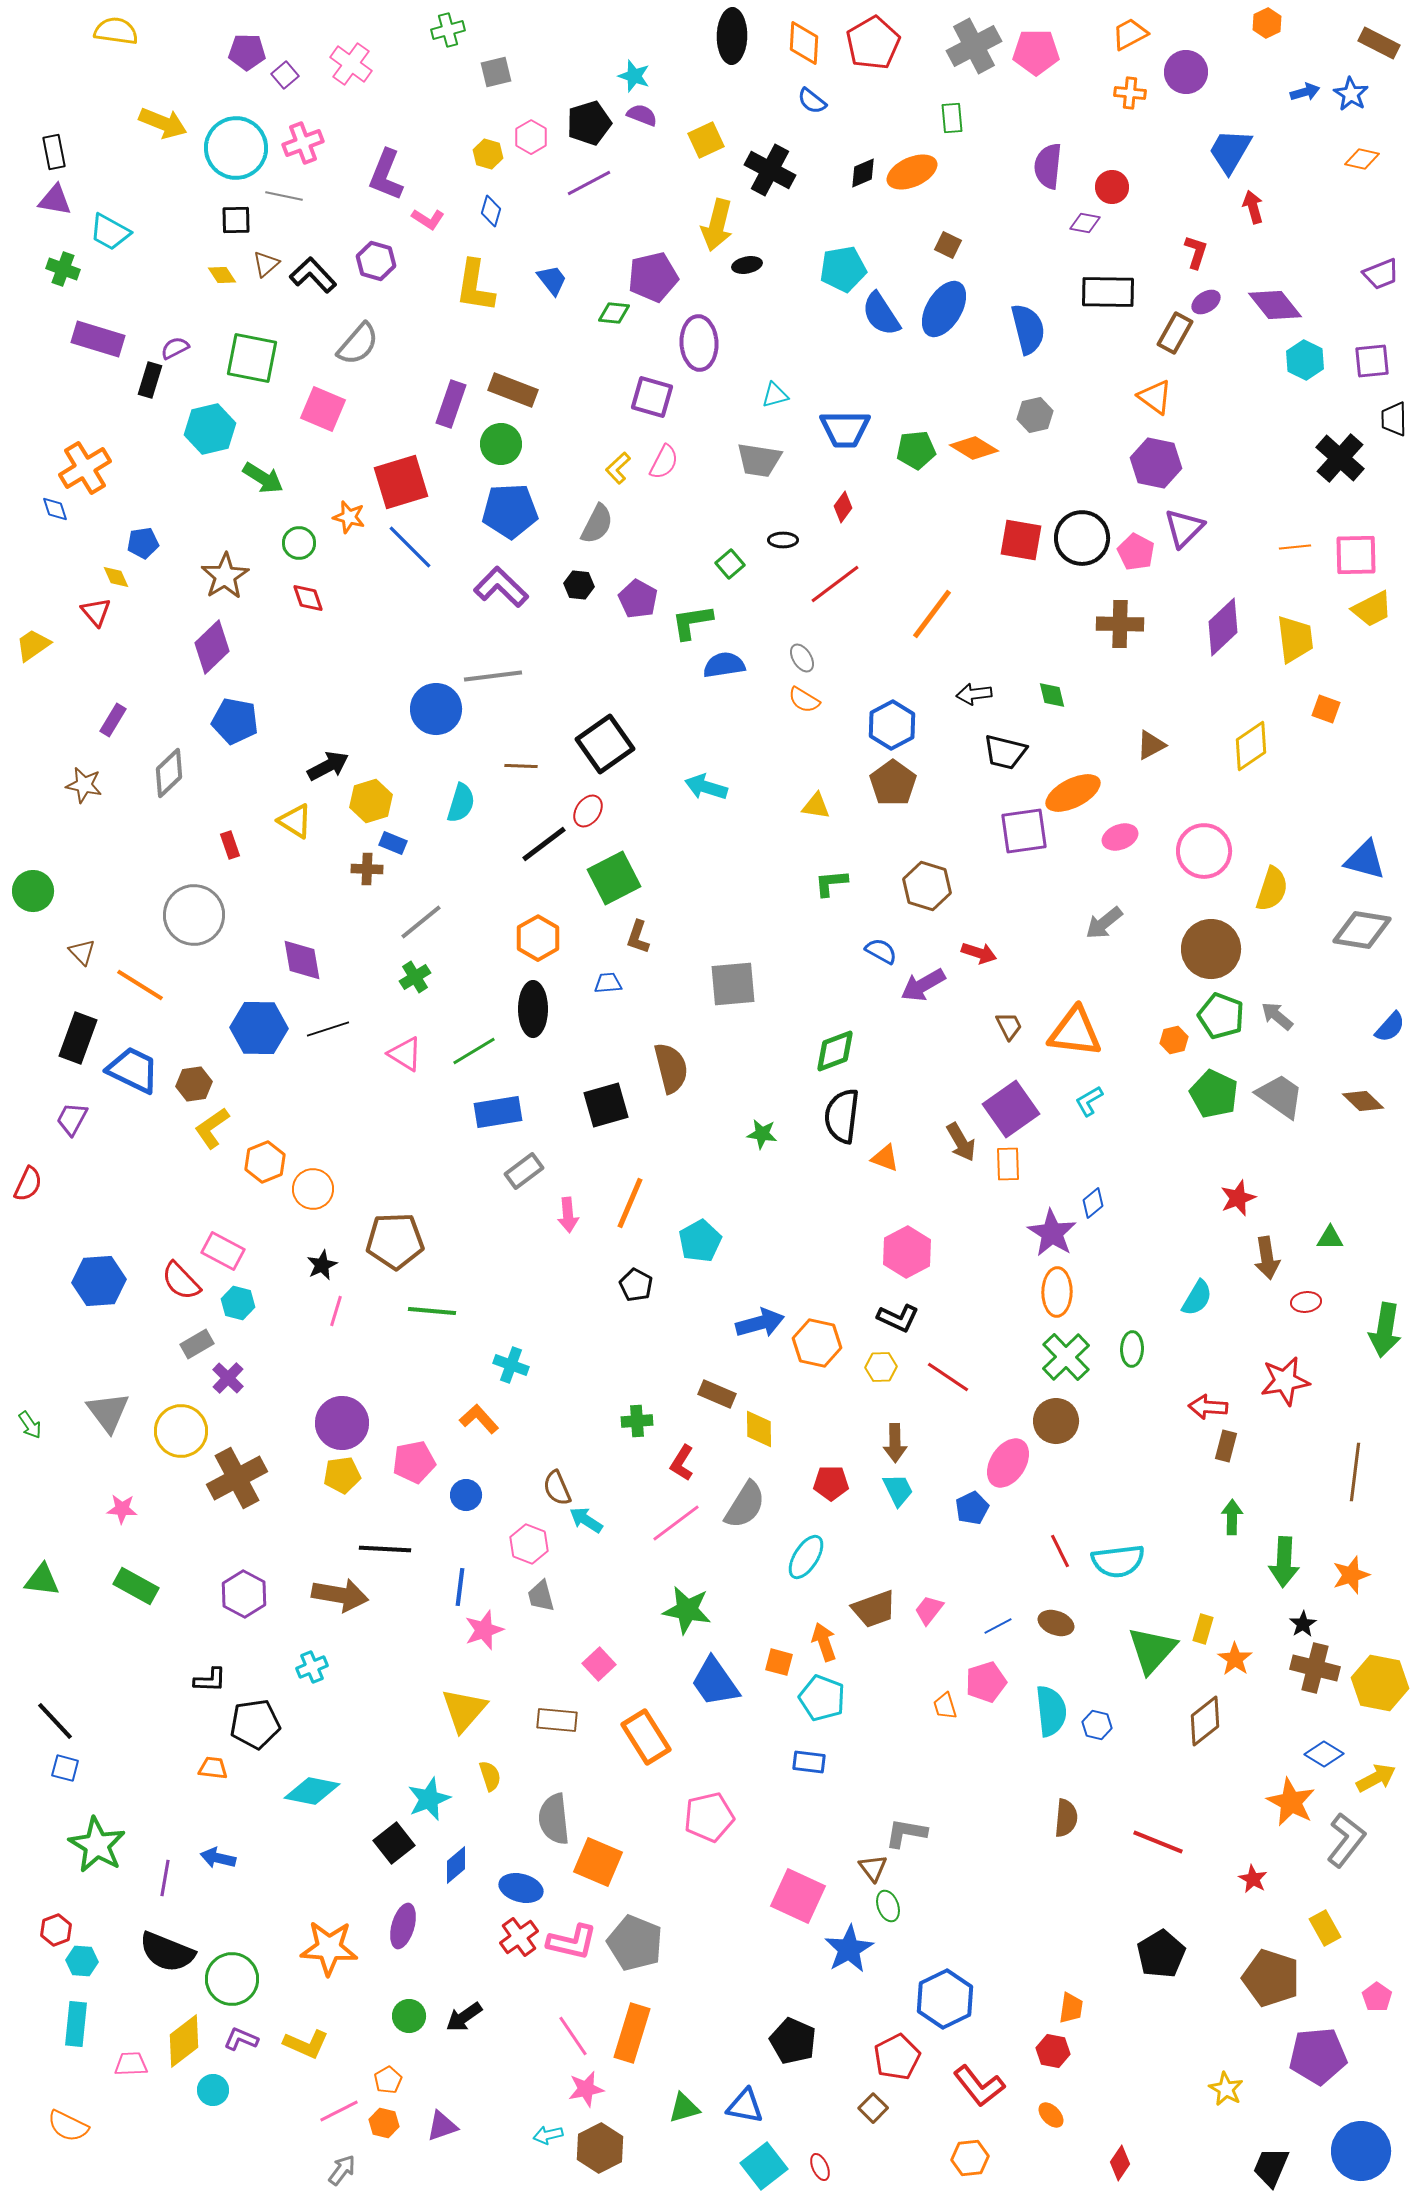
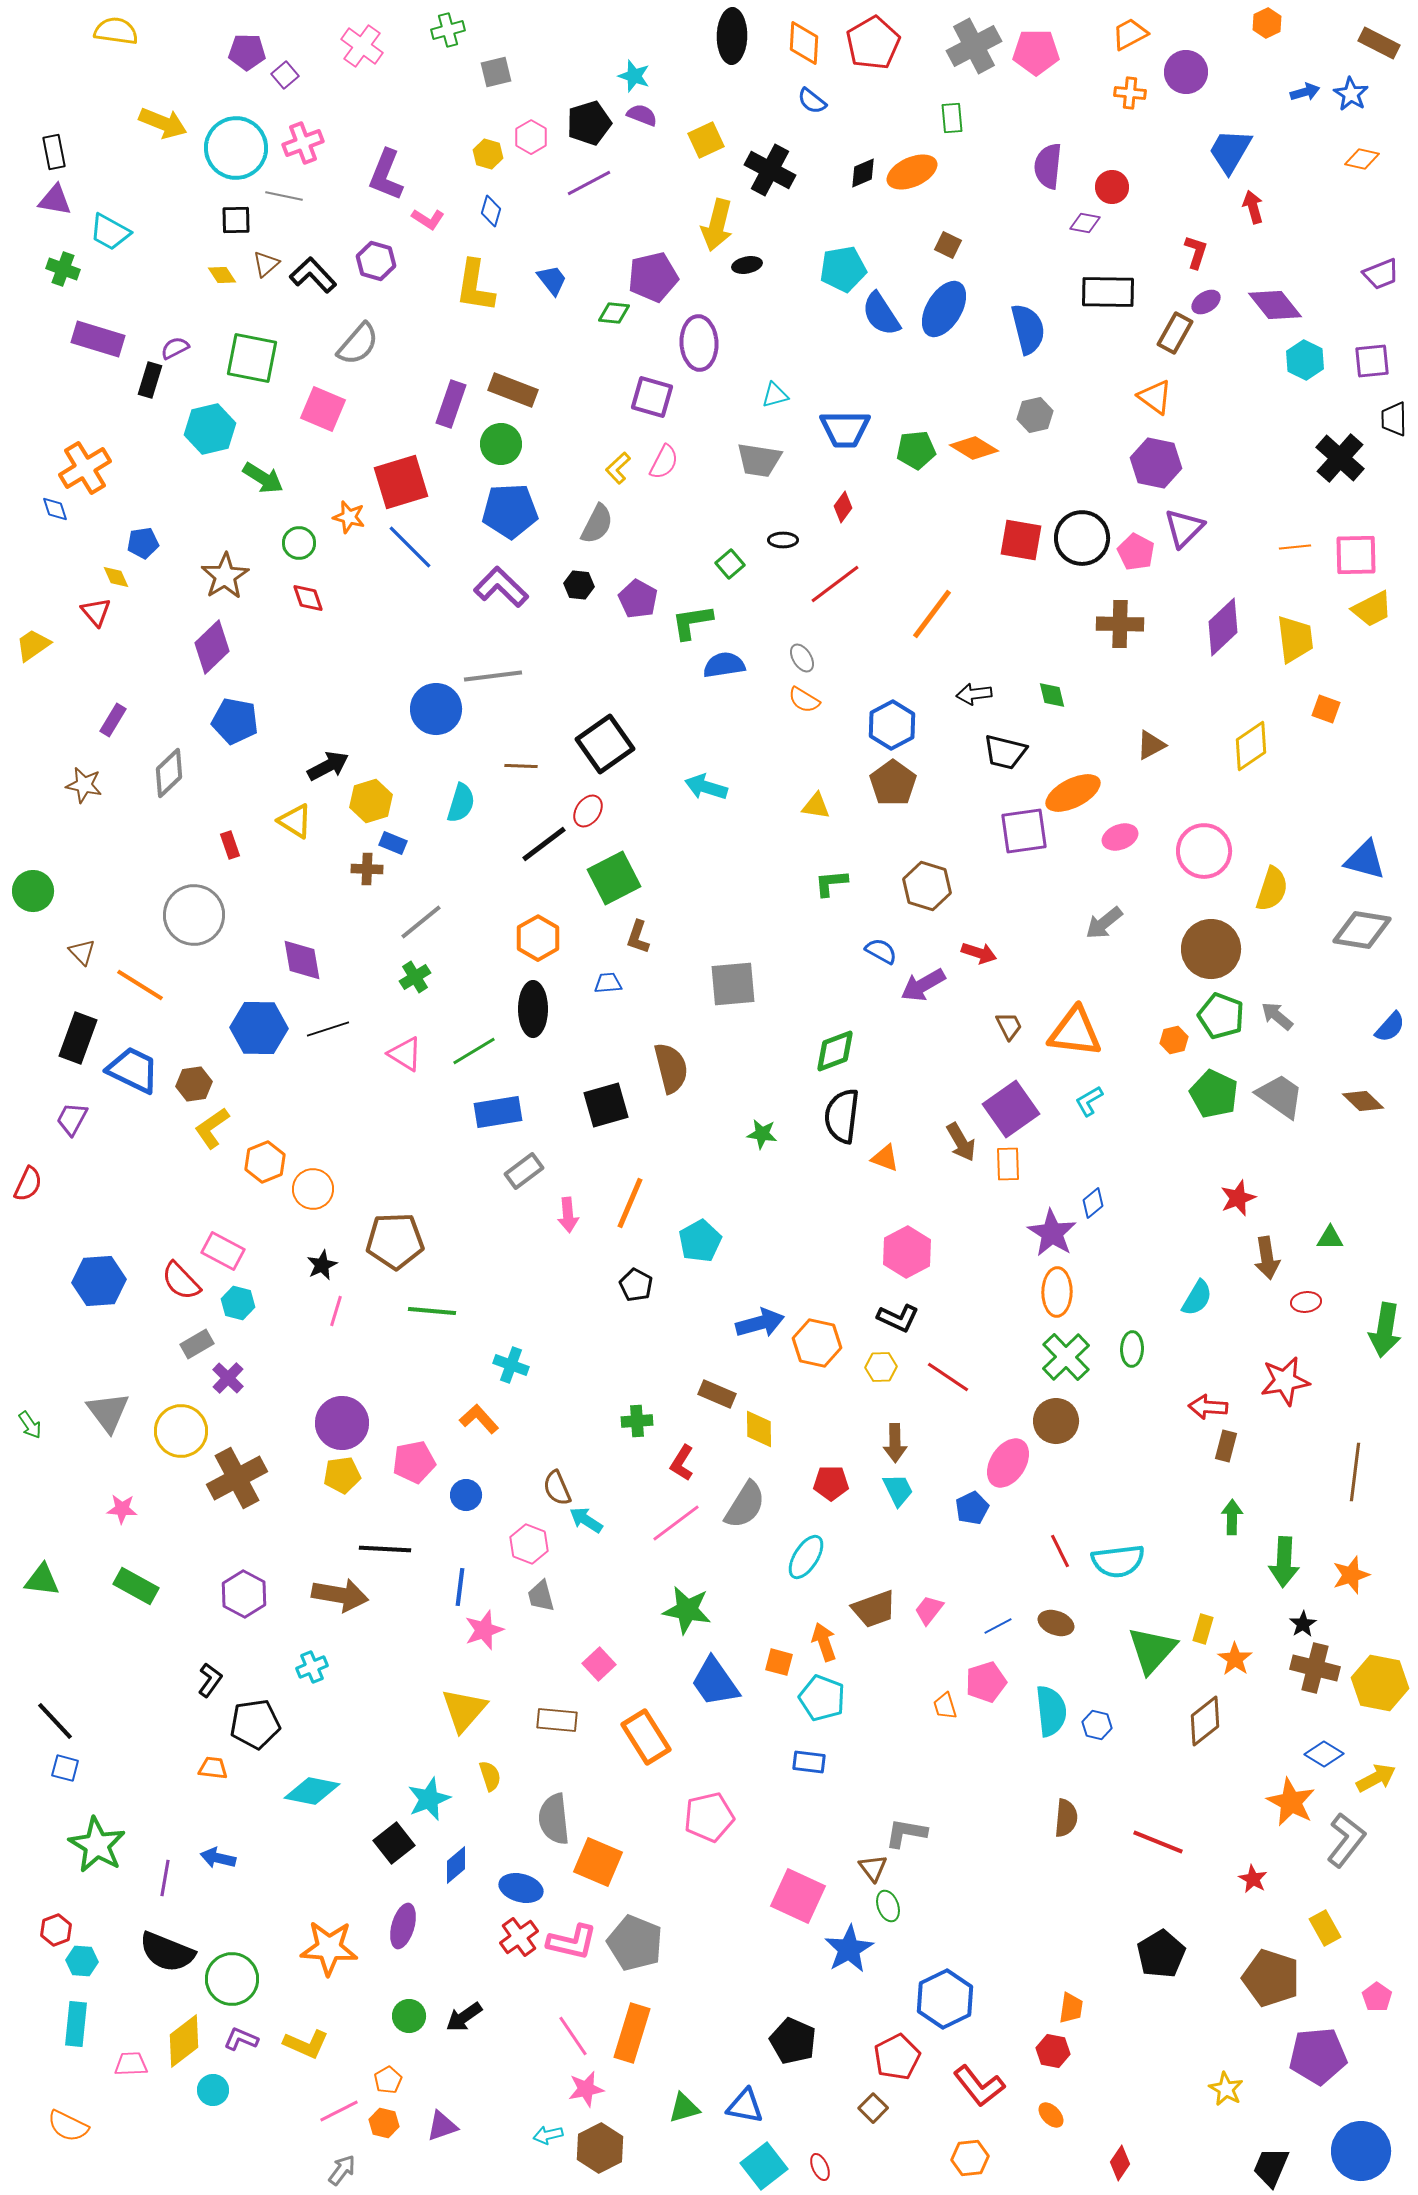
pink cross at (351, 64): moved 11 px right, 18 px up
black L-shape at (210, 1680): rotated 56 degrees counterclockwise
